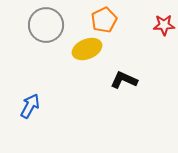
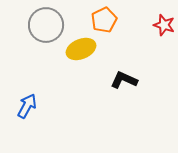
red star: rotated 20 degrees clockwise
yellow ellipse: moved 6 px left
blue arrow: moved 3 px left
